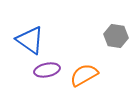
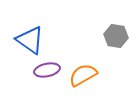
orange semicircle: moved 1 px left
